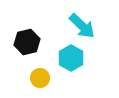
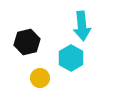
cyan arrow: rotated 40 degrees clockwise
